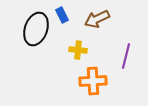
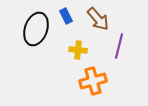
blue rectangle: moved 4 px right, 1 px down
brown arrow: moved 1 px right; rotated 105 degrees counterclockwise
purple line: moved 7 px left, 10 px up
orange cross: rotated 12 degrees counterclockwise
